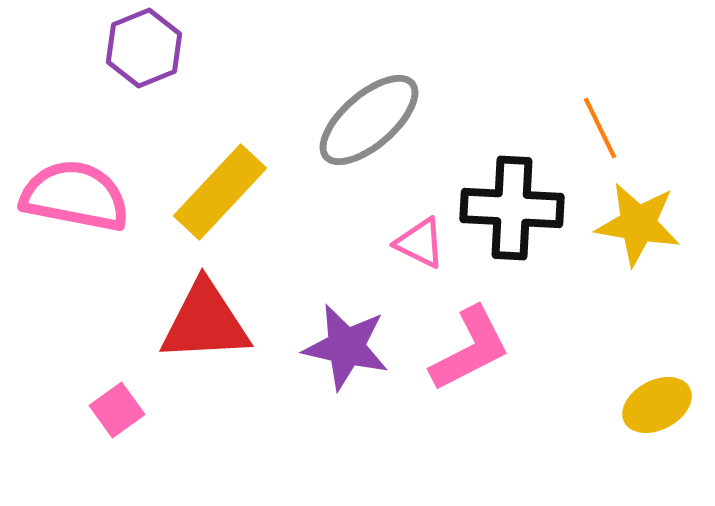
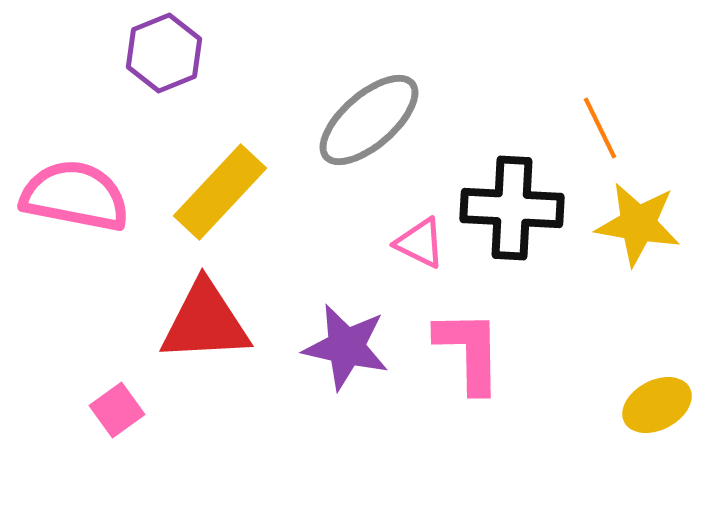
purple hexagon: moved 20 px right, 5 px down
pink L-shape: moved 1 px left, 2 px down; rotated 64 degrees counterclockwise
